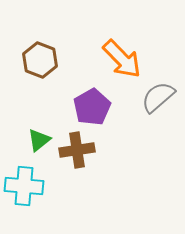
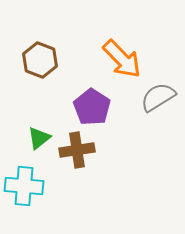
gray semicircle: rotated 9 degrees clockwise
purple pentagon: rotated 9 degrees counterclockwise
green triangle: moved 2 px up
